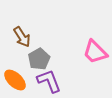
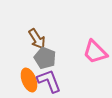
brown arrow: moved 15 px right, 2 px down
gray pentagon: moved 6 px right, 1 px up; rotated 20 degrees counterclockwise
orange ellipse: moved 14 px right; rotated 25 degrees clockwise
